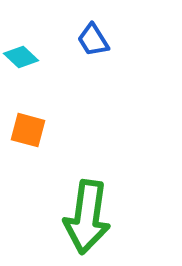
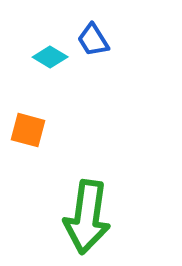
cyan diamond: moved 29 px right; rotated 12 degrees counterclockwise
